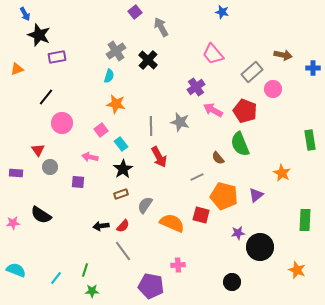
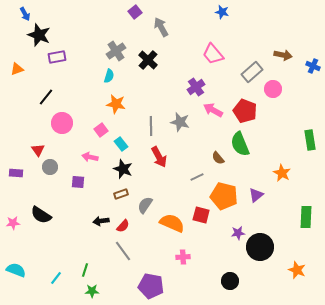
blue cross at (313, 68): moved 2 px up; rotated 24 degrees clockwise
black star at (123, 169): rotated 18 degrees counterclockwise
green rectangle at (305, 220): moved 1 px right, 3 px up
black arrow at (101, 226): moved 5 px up
pink cross at (178, 265): moved 5 px right, 8 px up
black circle at (232, 282): moved 2 px left, 1 px up
